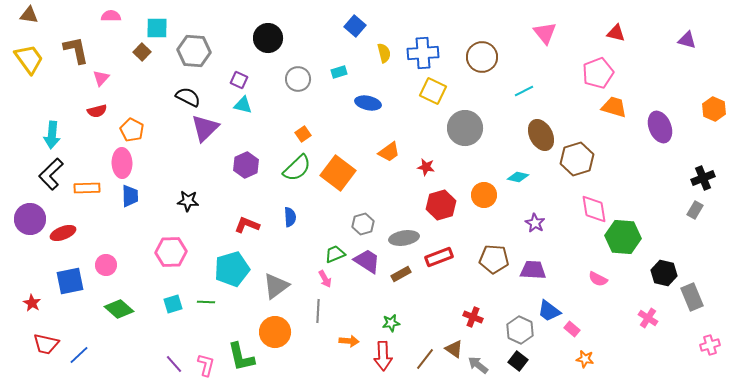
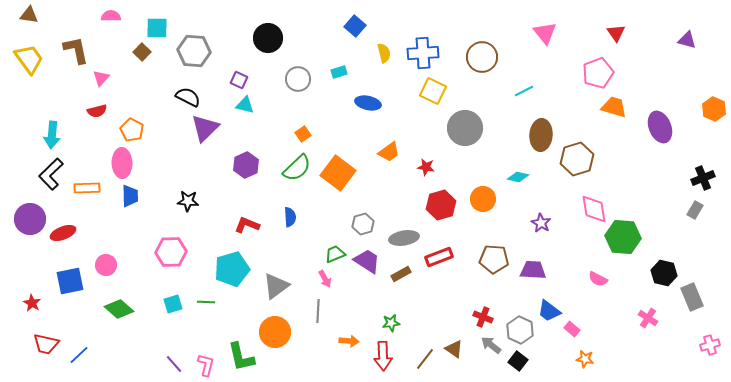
red triangle at (616, 33): rotated 42 degrees clockwise
cyan triangle at (243, 105): moved 2 px right
brown ellipse at (541, 135): rotated 32 degrees clockwise
orange circle at (484, 195): moved 1 px left, 4 px down
purple star at (535, 223): moved 6 px right
red cross at (473, 317): moved 10 px right
gray arrow at (478, 365): moved 13 px right, 20 px up
